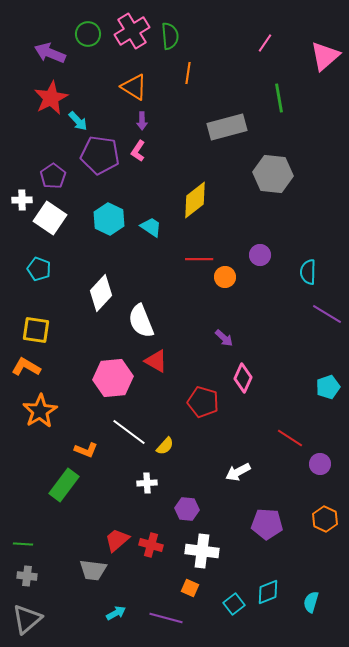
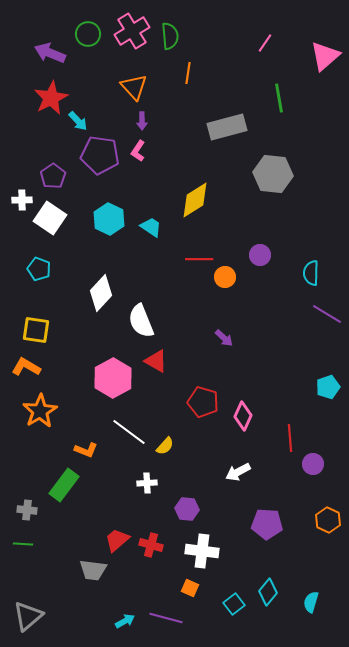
orange triangle at (134, 87): rotated 16 degrees clockwise
yellow diamond at (195, 200): rotated 6 degrees clockwise
cyan semicircle at (308, 272): moved 3 px right, 1 px down
pink hexagon at (113, 378): rotated 24 degrees counterclockwise
pink diamond at (243, 378): moved 38 px down
red line at (290, 438): rotated 52 degrees clockwise
purple circle at (320, 464): moved 7 px left
orange hexagon at (325, 519): moved 3 px right, 1 px down
gray cross at (27, 576): moved 66 px up
cyan diamond at (268, 592): rotated 28 degrees counterclockwise
cyan arrow at (116, 613): moved 9 px right, 8 px down
gray triangle at (27, 619): moved 1 px right, 3 px up
